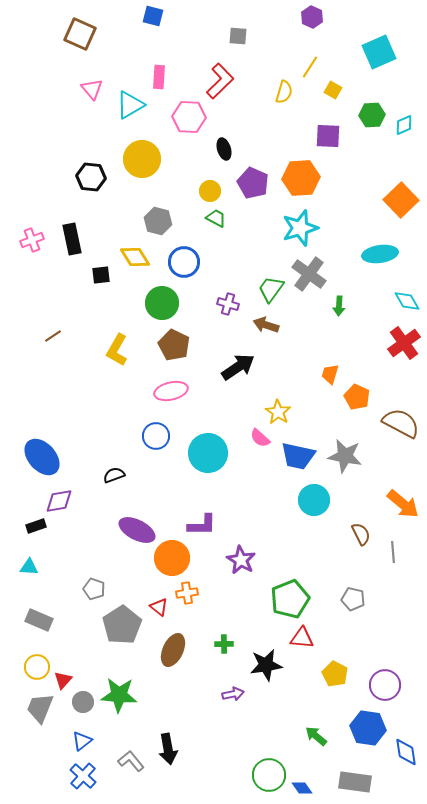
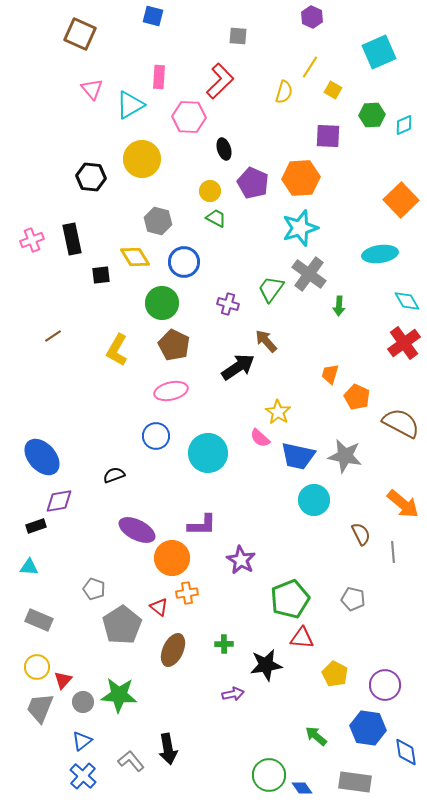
brown arrow at (266, 325): moved 16 px down; rotated 30 degrees clockwise
